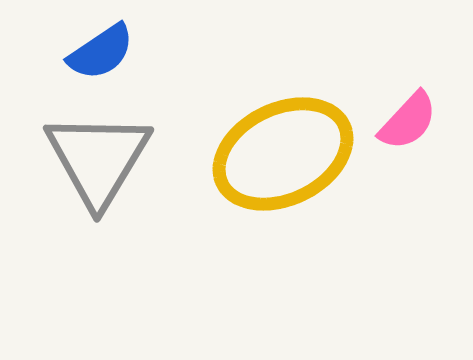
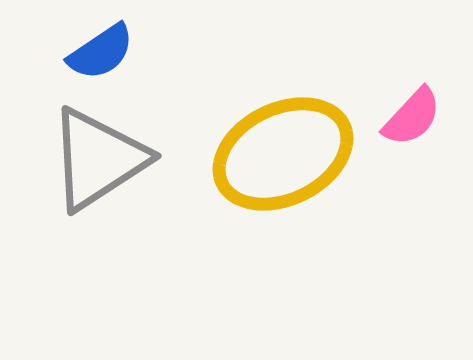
pink semicircle: moved 4 px right, 4 px up
gray triangle: rotated 26 degrees clockwise
